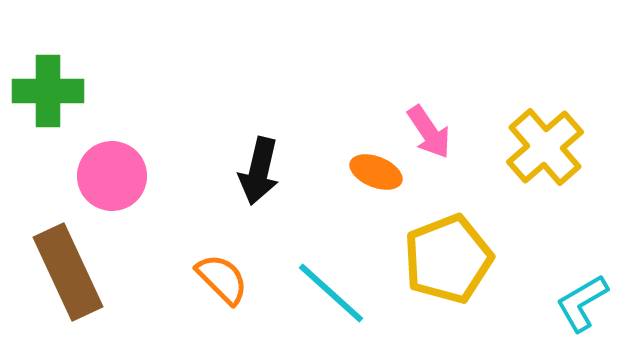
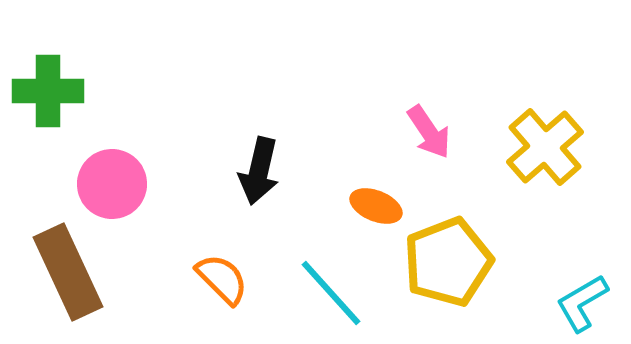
orange ellipse: moved 34 px down
pink circle: moved 8 px down
yellow pentagon: moved 3 px down
cyan line: rotated 6 degrees clockwise
